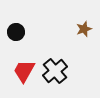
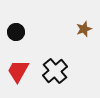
red trapezoid: moved 6 px left
